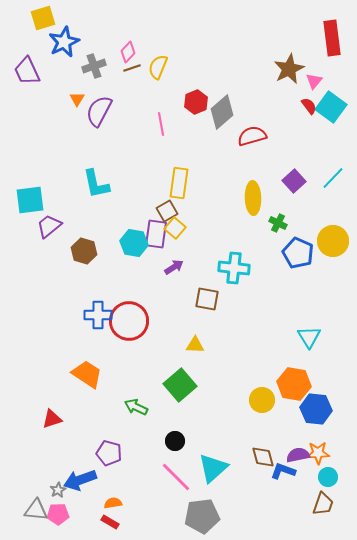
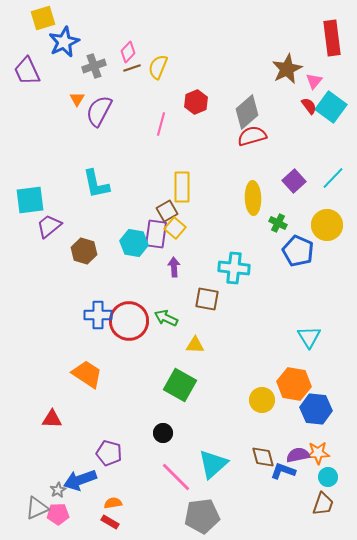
brown star at (289, 69): moved 2 px left
gray diamond at (222, 112): moved 25 px right
pink line at (161, 124): rotated 25 degrees clockwise
yellow rectangle at (179, 183): moved 3 px right, 4 px down; rotated 8 degrees counterclockwise
yellow circle at (333, 241): moved 6 px left, 16 px up
blue pentagon at (298, 253): moved 2 px up
purple arrow at (174, 267): rotated 60 degrees counterclockwise
green square at (180, 385): rotated 20 degrees counterclockwise
green arrow at (136, 407): moved 30 px right, 89 px up
red triangle at (52, 419): rotated 20 degrees clockwise
black circle at (175, 441): moved 12 px left, 8 px up
cyan triangle at (213, 468): moved 4 px up
gray triangle at (36, 510): moved 1 px right, 2 px up; rotated 30 degrees counterclockwise
